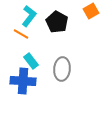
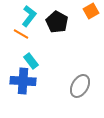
gray ellipse: moved 18 px right, 17 px down; rotated 25 degrees clockwise
